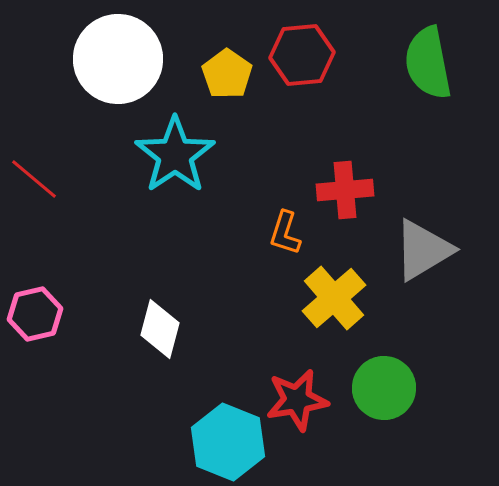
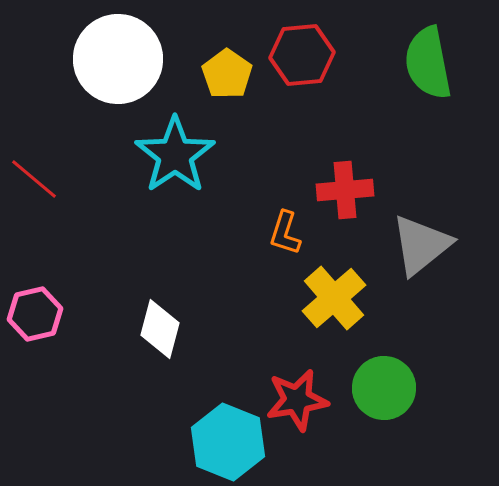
gray triangle: moved 2 px left, 5 px up; rotated 8 degrees counterclockwise
